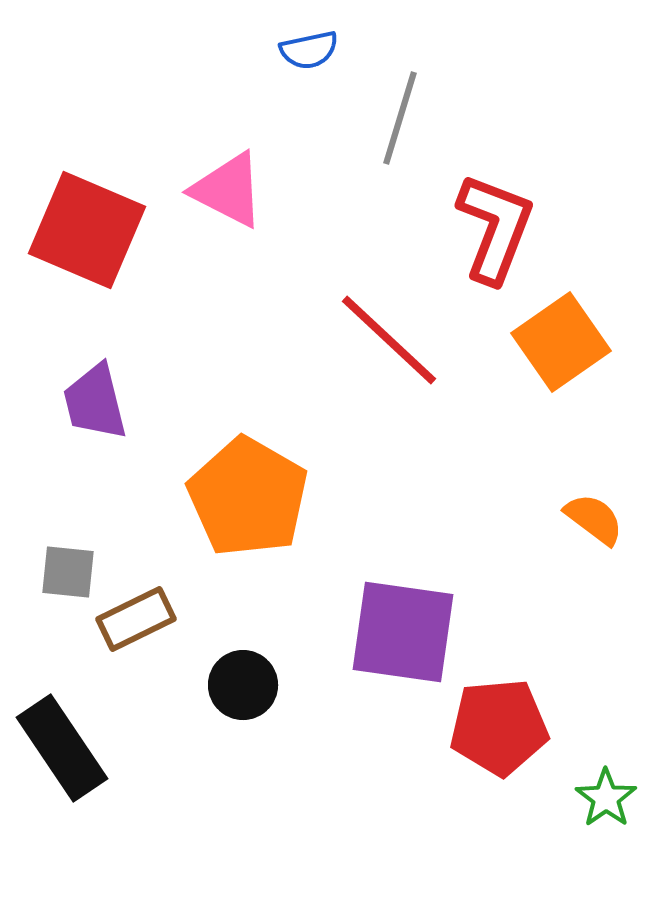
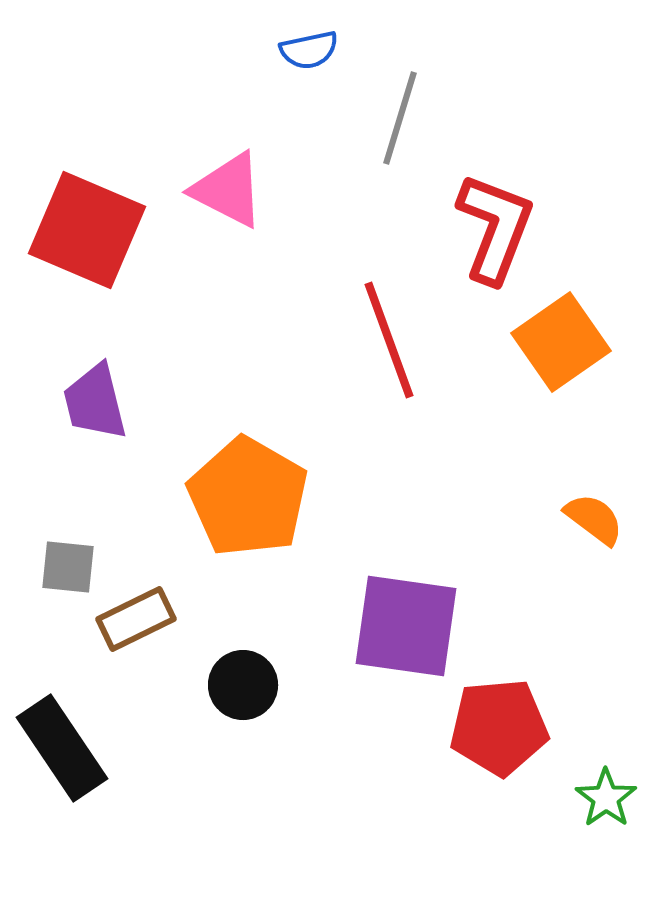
red line: rotated 27 degrees clockwise
gray square: moved 5 px up
purple square: moved 3 px right, 6 px up
